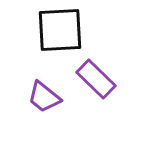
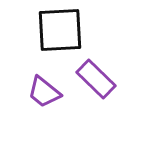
purple trapezoid: moved 5 px up
